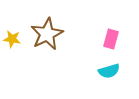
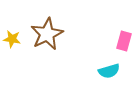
pink rectangle: moved 13 px right, 2 px down
